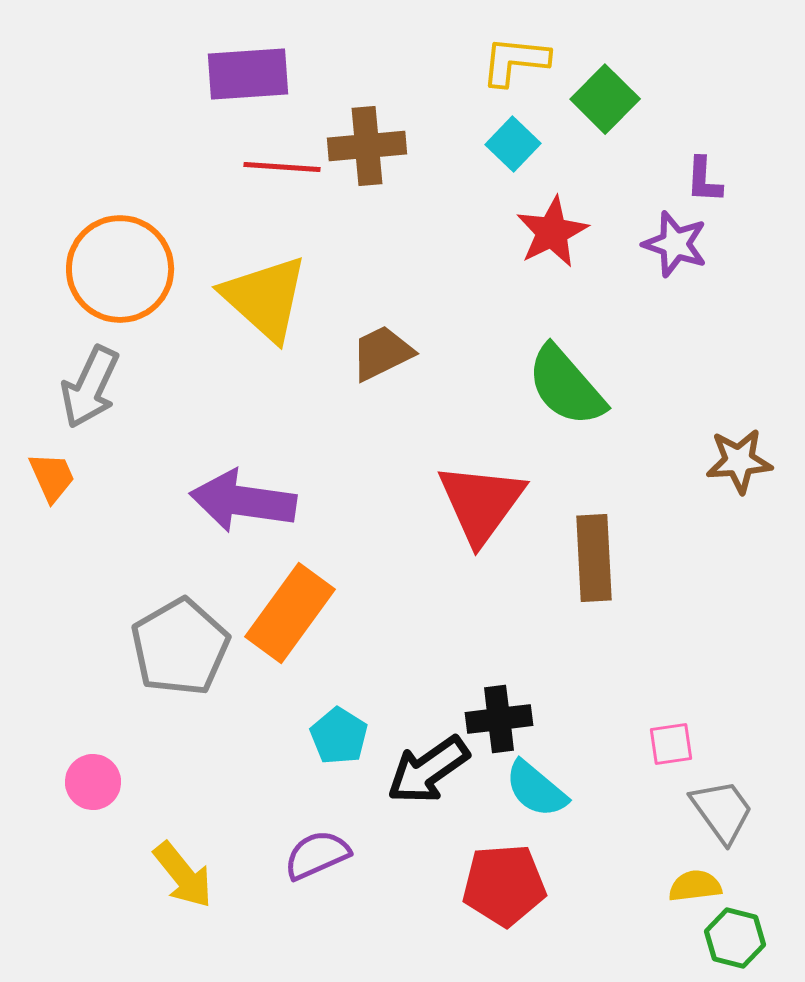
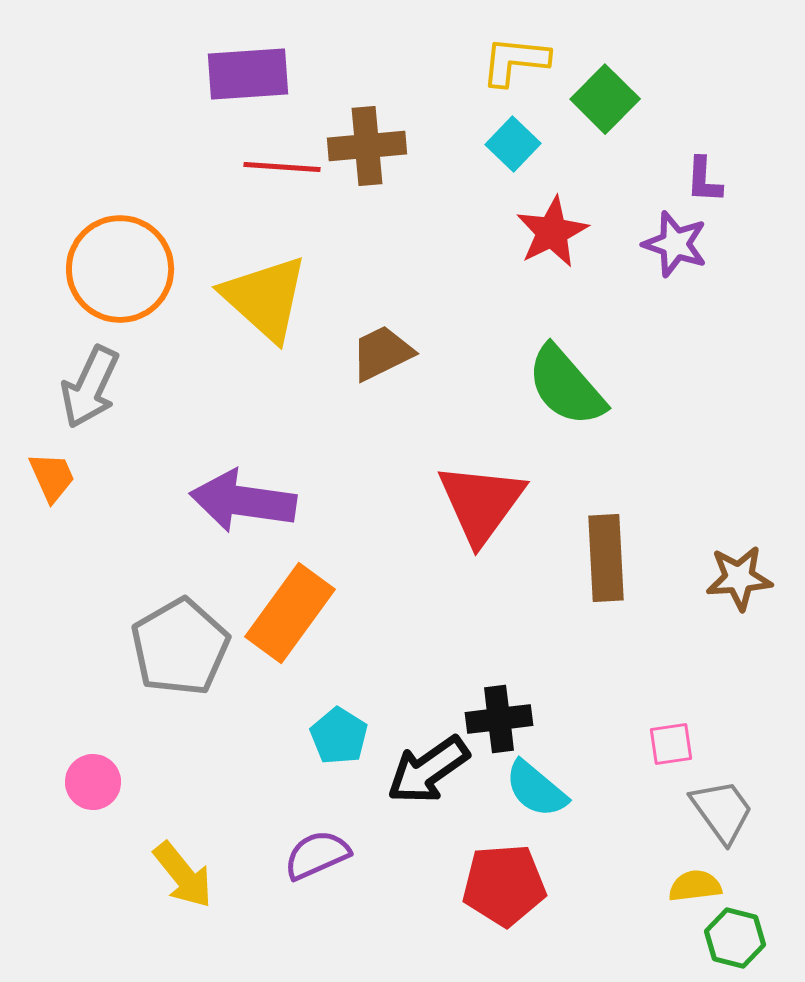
brown star: moved 117 px down
brown rectangle: moved 12 px right
